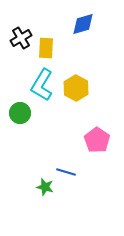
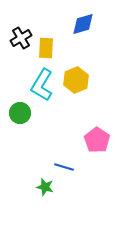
yellow hexagon: moved 8 px up; rotated 10 degrees clockwise
blue line: moved 2 px left, 5 px up
